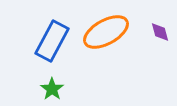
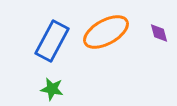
purple diamond: moved 1 px left, 1 px down
green star: rotated 25 degrees counterclockwise
